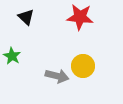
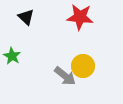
gray arrow: moved 8 px right; rotated 25 degrees clockwise
